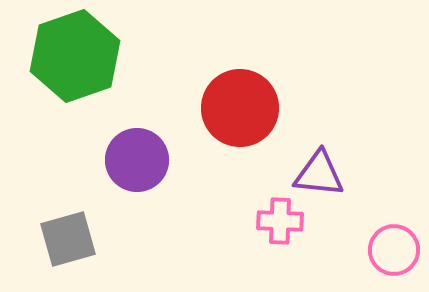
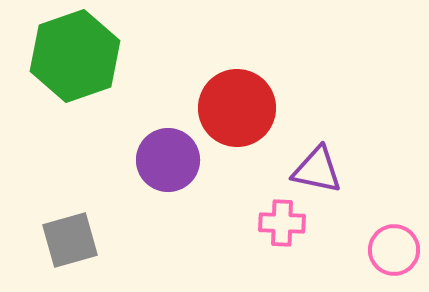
red circle: moved 3 px left
purple circle: moved 31 px right
purple triangle: moved 2 px left, 4 px up; rotated 6 degrees clockwise
pink cross: moved 2 px right, 2 px down
gray square: moved 2 px right, 1 px down
